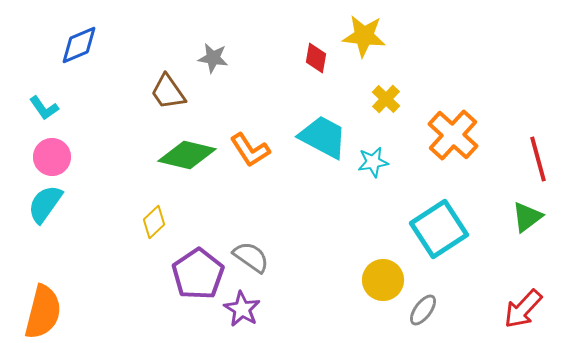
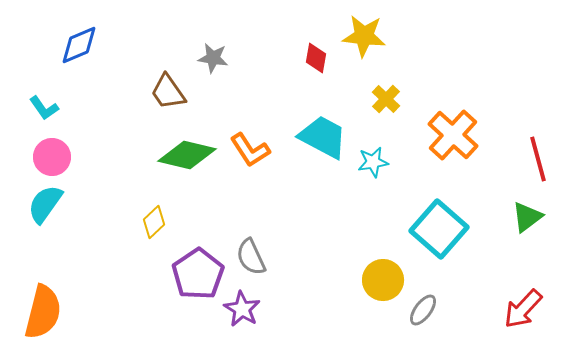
cyan square: rotated 16 degrees counterclockwise
gray semicircle: rotated 150 degrees counterclockwise
